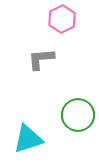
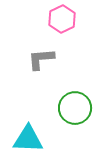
green circle: moved 3 px left, 7 px up
cyan triangle: rotated 20 degrees clockwise
